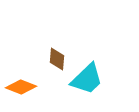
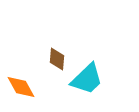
orange diamond: rotated 40 degrees clockwise
